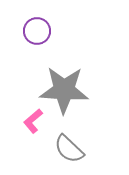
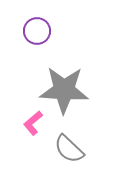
pink L-shape: moved 2 px down
